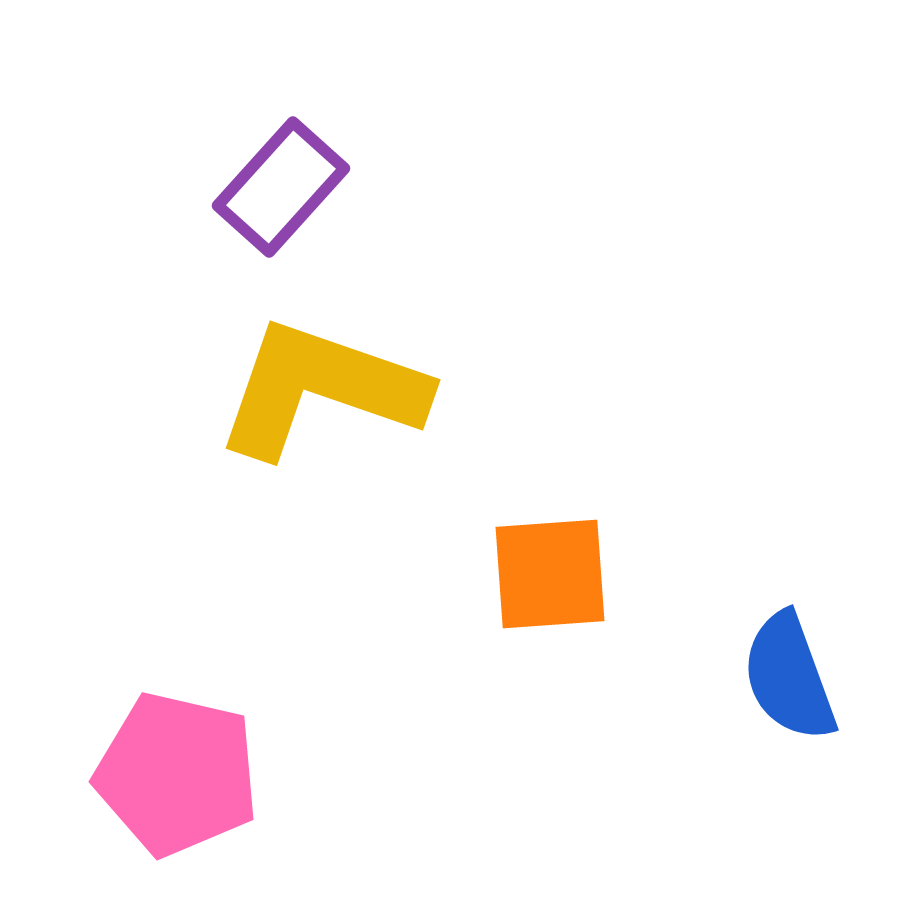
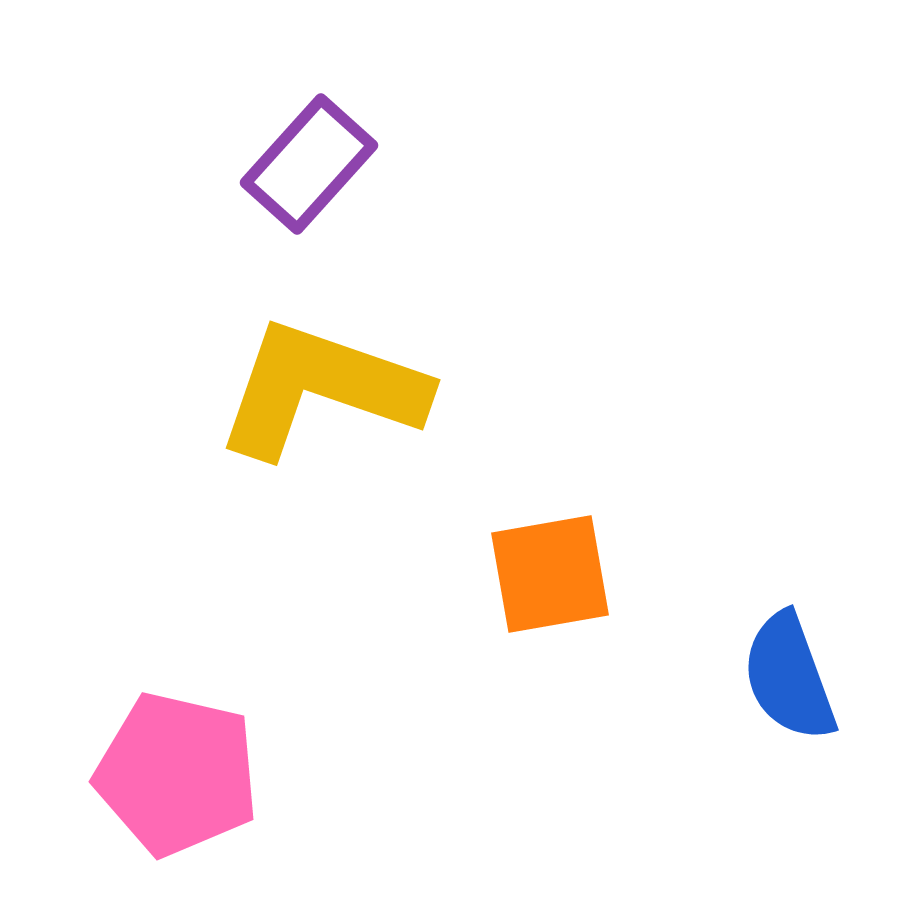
purple rectangle: moved 28 px right, 23 px up
orange square: rotated 6 degrees counterclockwise
